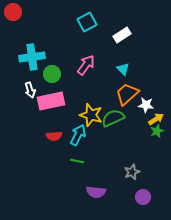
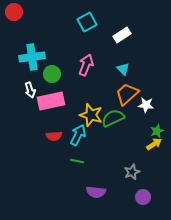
red circle: moved 1 px right
pink arrow: rotated 15 degrees counterclockwise
yellow arrow: moved 2 px left, 25 px down
